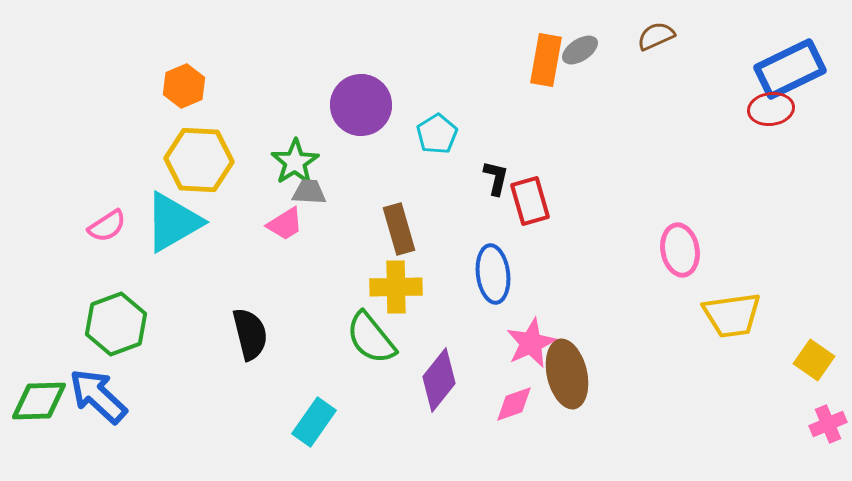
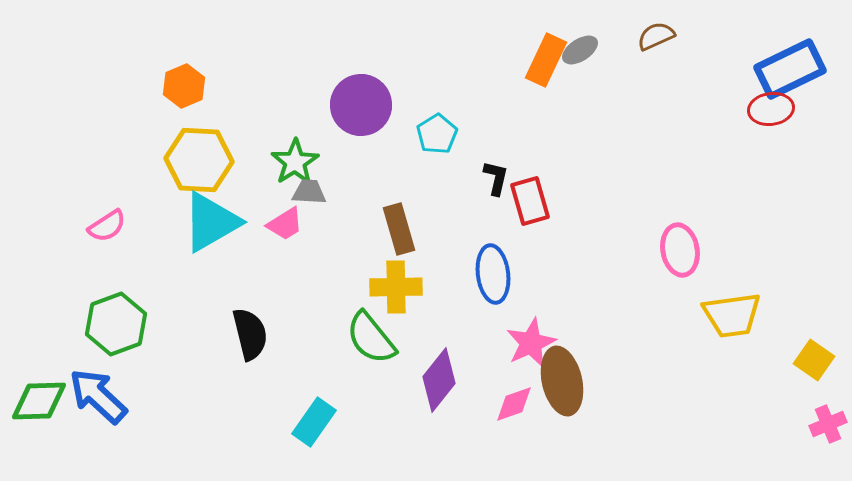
orange rectangle: rotated 15 degrees clockwise
cyan triangle: moved 38 px right
brown ellipse: moved 5 px left, 7 px down
